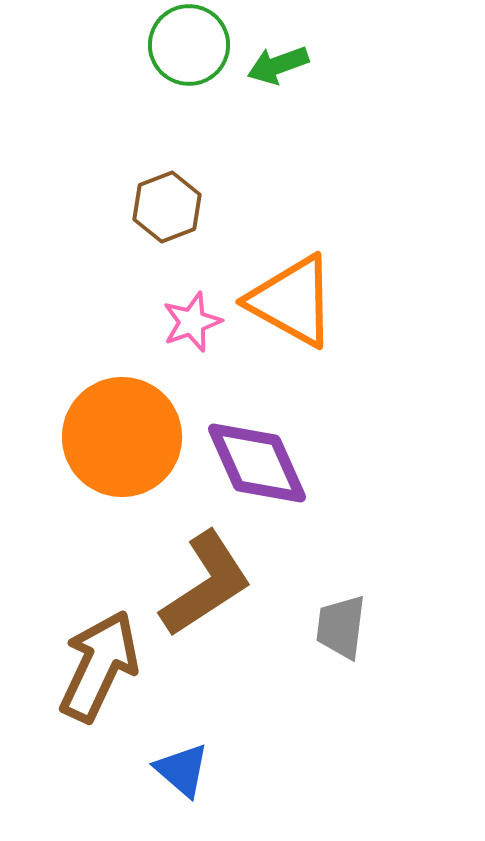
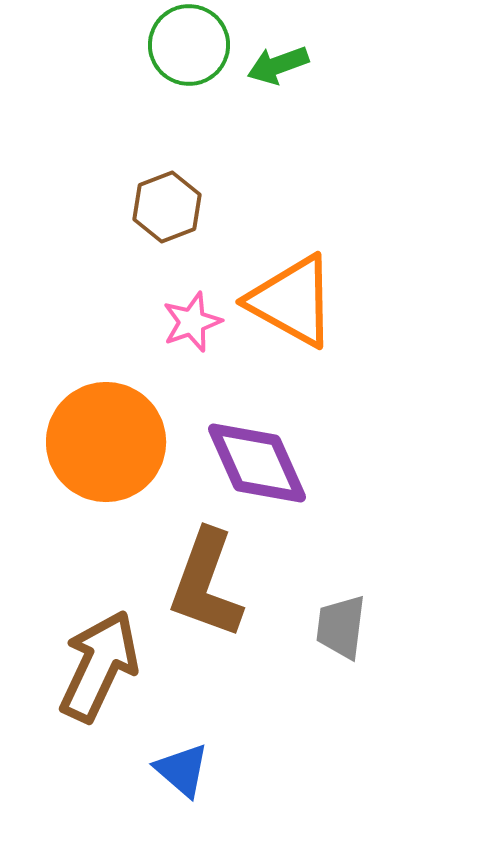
orange circle: moved 16 px left, 5 px down
brown L-shape: rotated 143 degrees clockwise
